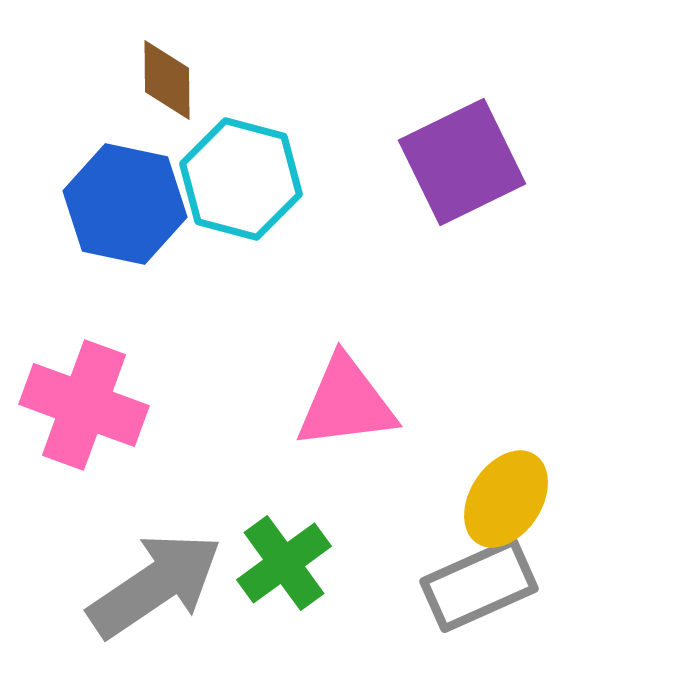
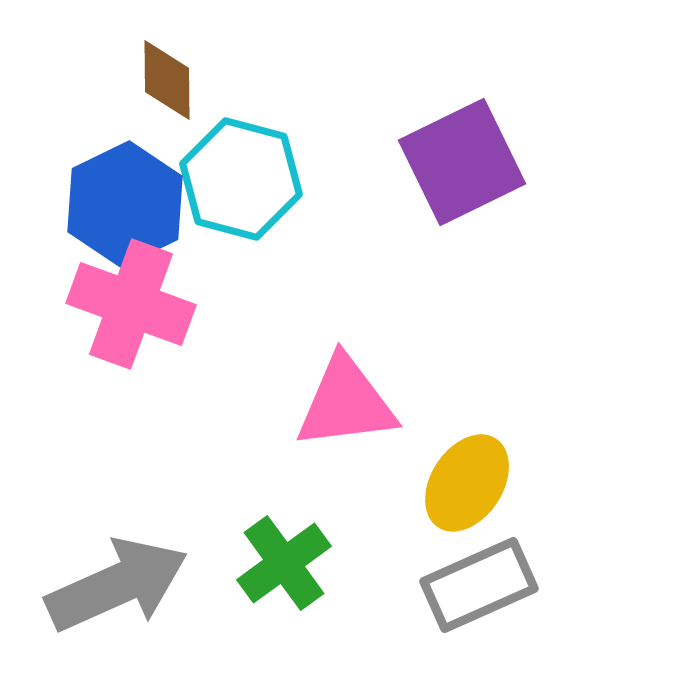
blue hexagon: rotated 22 degrees clockwise
pink cross: moved 47 px right, 101 px up
yellow ellipse: moved 39 px left, 16 px up
gray arrow: moved 38 px left; rotated 10 degrees clockwise
